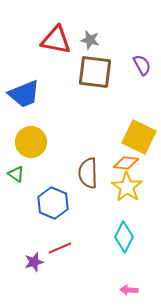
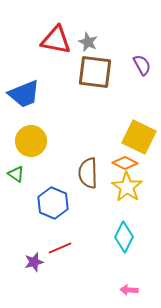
gray star: moved 2 px left, 2 px down; rotated 12 degrees clockwise
yellow circle: moved 1 px up
orange diamond: moved 1 px left; rotated 20 degrees clockwise
